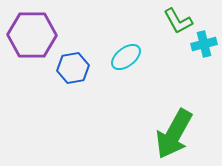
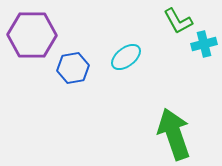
green arrow: rotated 132 degrees clockwise
